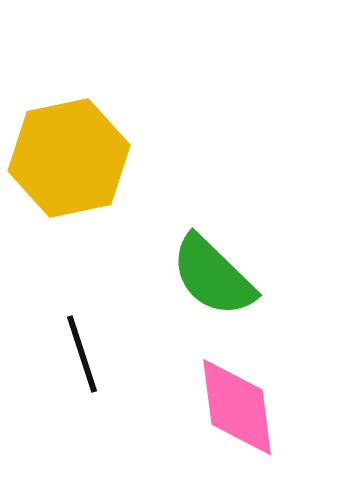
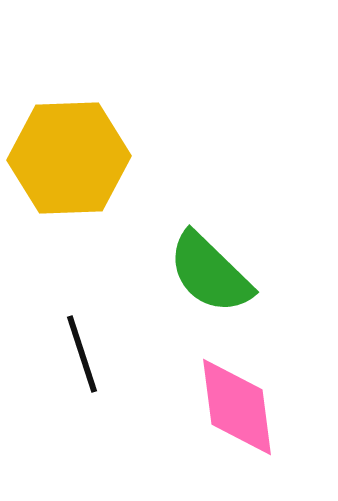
yellow hexagon: rotated 10 degrees clockwise
green semicircle: moved 3 px left, 3 px up
